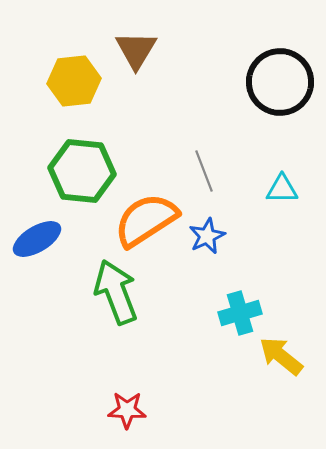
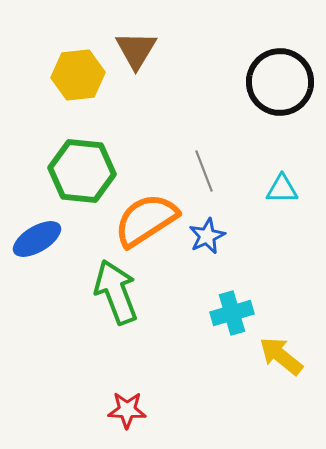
yellow hexagon: moved 4 px right, 6 px up
cyan cross: moved 8 px left
